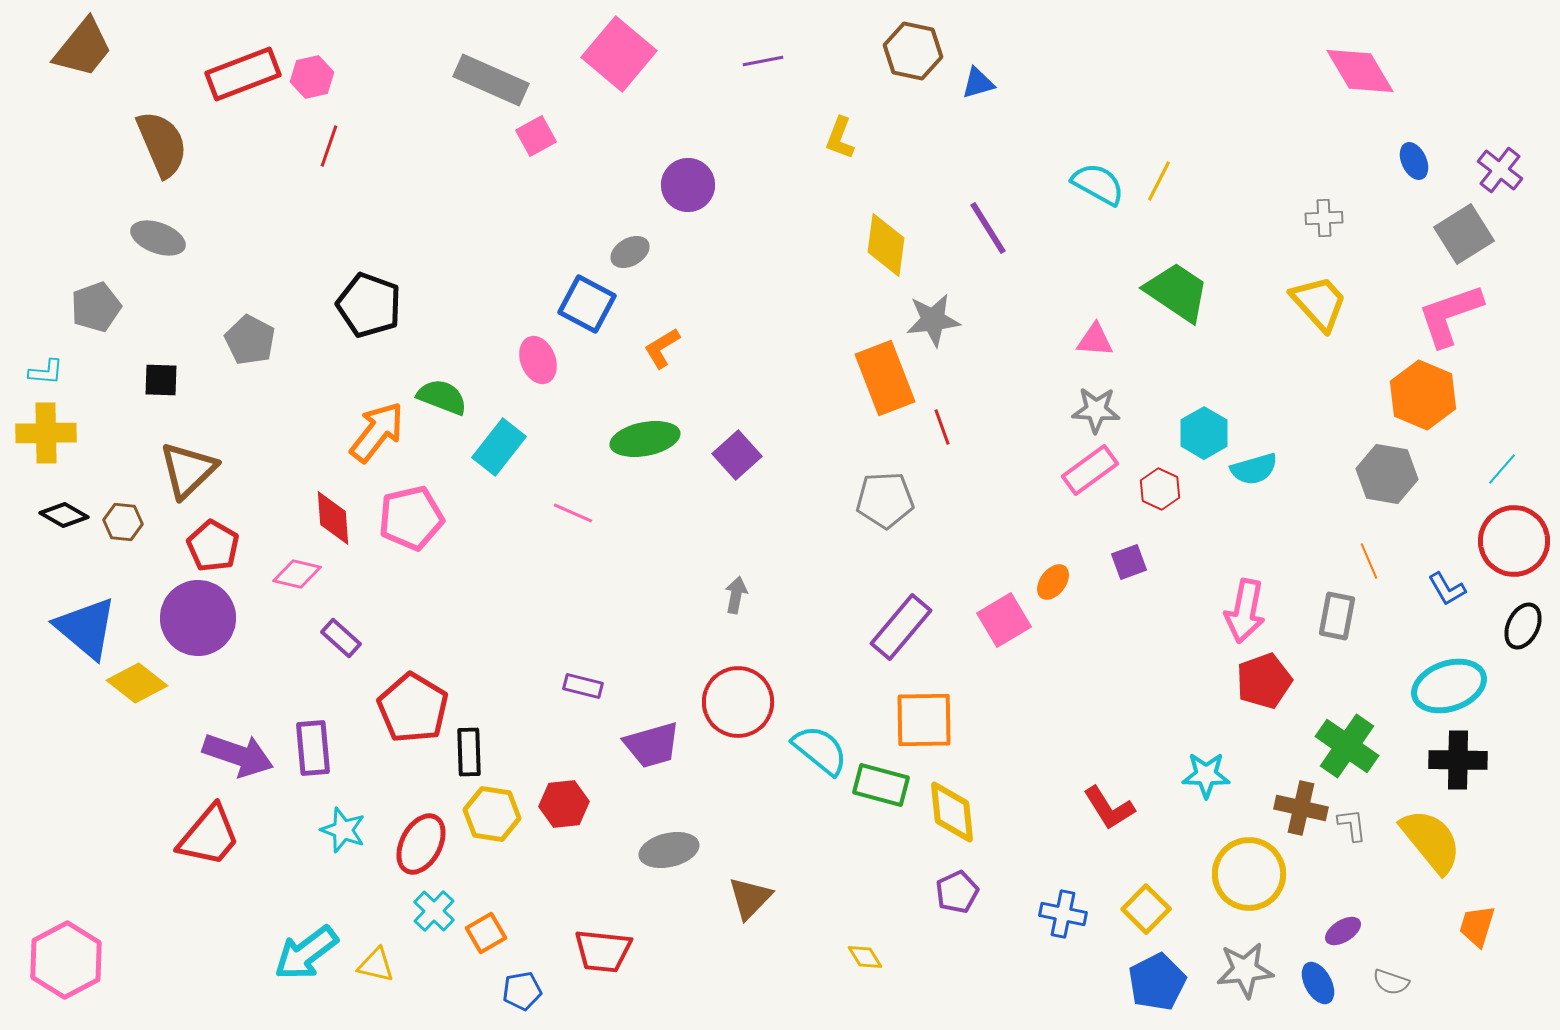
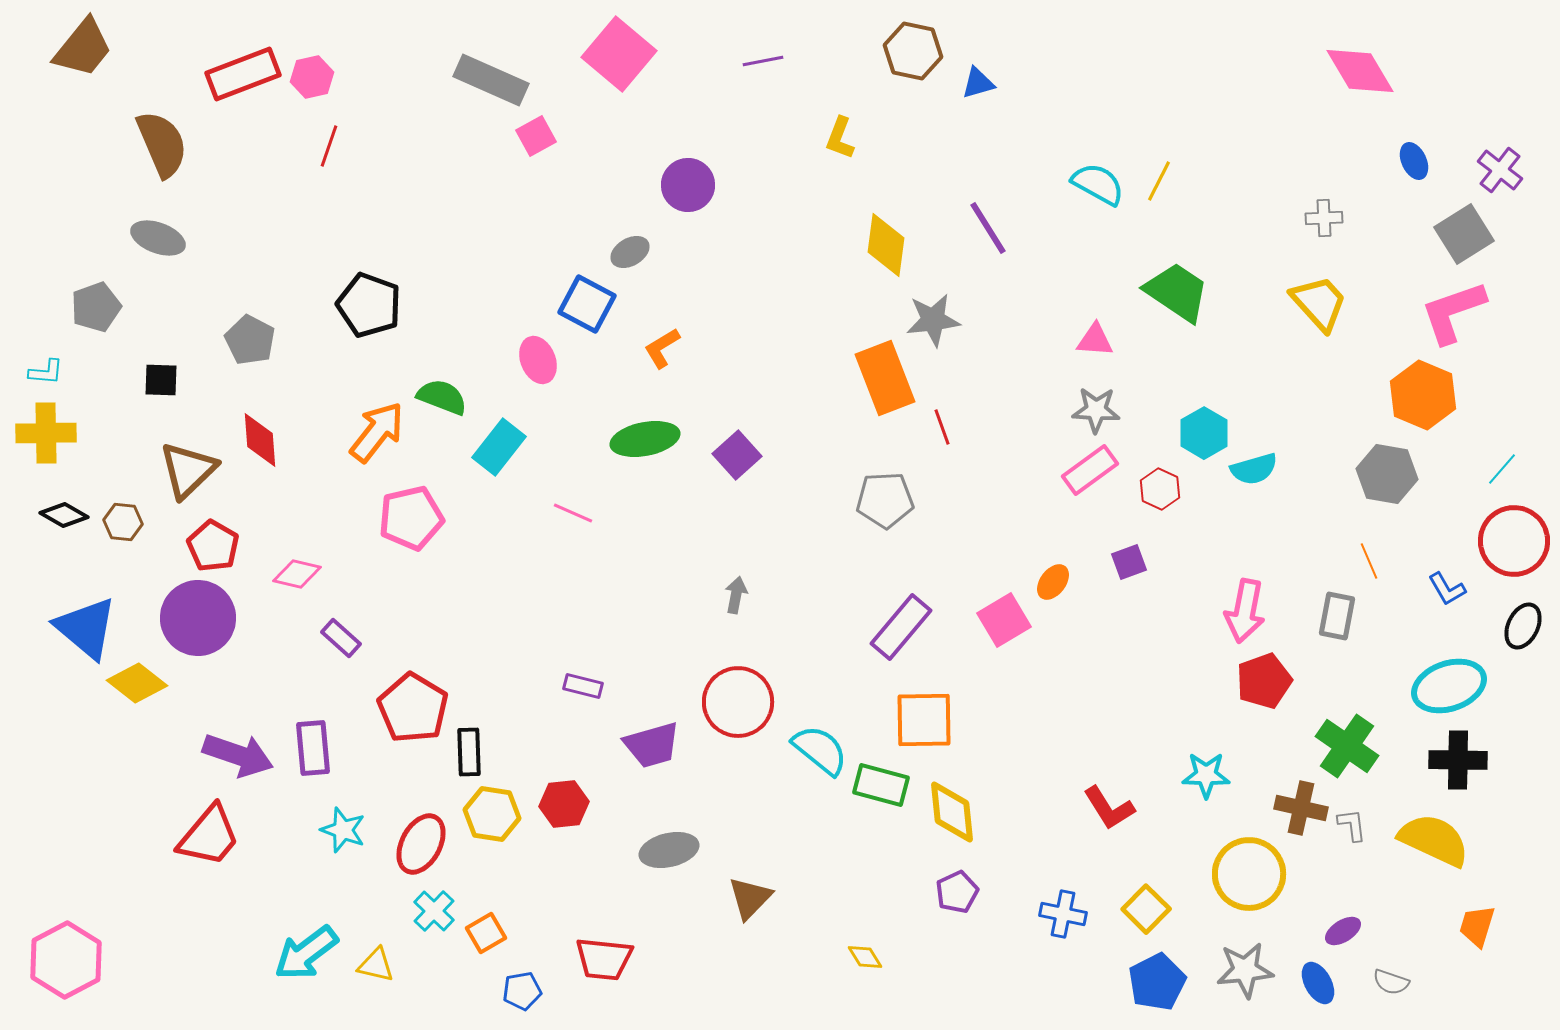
pink L-shape at (1450, 315): moved 3 px right, 3 px up
red diamond at (333, 518): moved 73 px left, 78 px up
yellow semicircle at (1431, 841): moved 3 px right, 1 px up; rotated 26 degrees counterclockwise
red trapezoid at (603, 951): moved 1 px right, 8 px down
